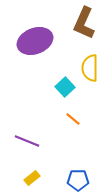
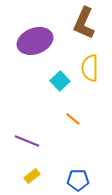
cyan square: moved 5 px left, 6 px up
yellow rectangle: moved 2 px up
